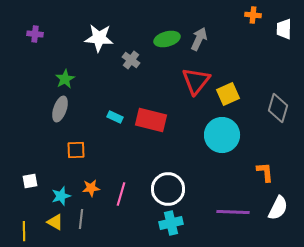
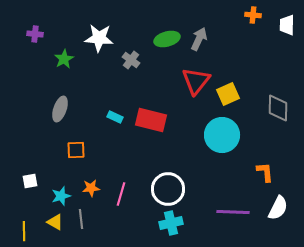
white trapezoid: moved 3 px right, 4 px up
green star: moved 1 px left, 20 px up
gray diamond: rotated 16 degrees counterclockwise
gray line: rotated 12 degrees counterclockwise
